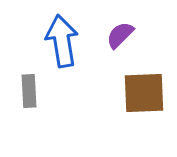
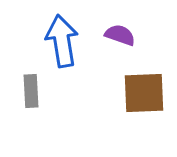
purple semicircle: rotated 64 degrees clockwise
gray rectangle: moved 2 px right
